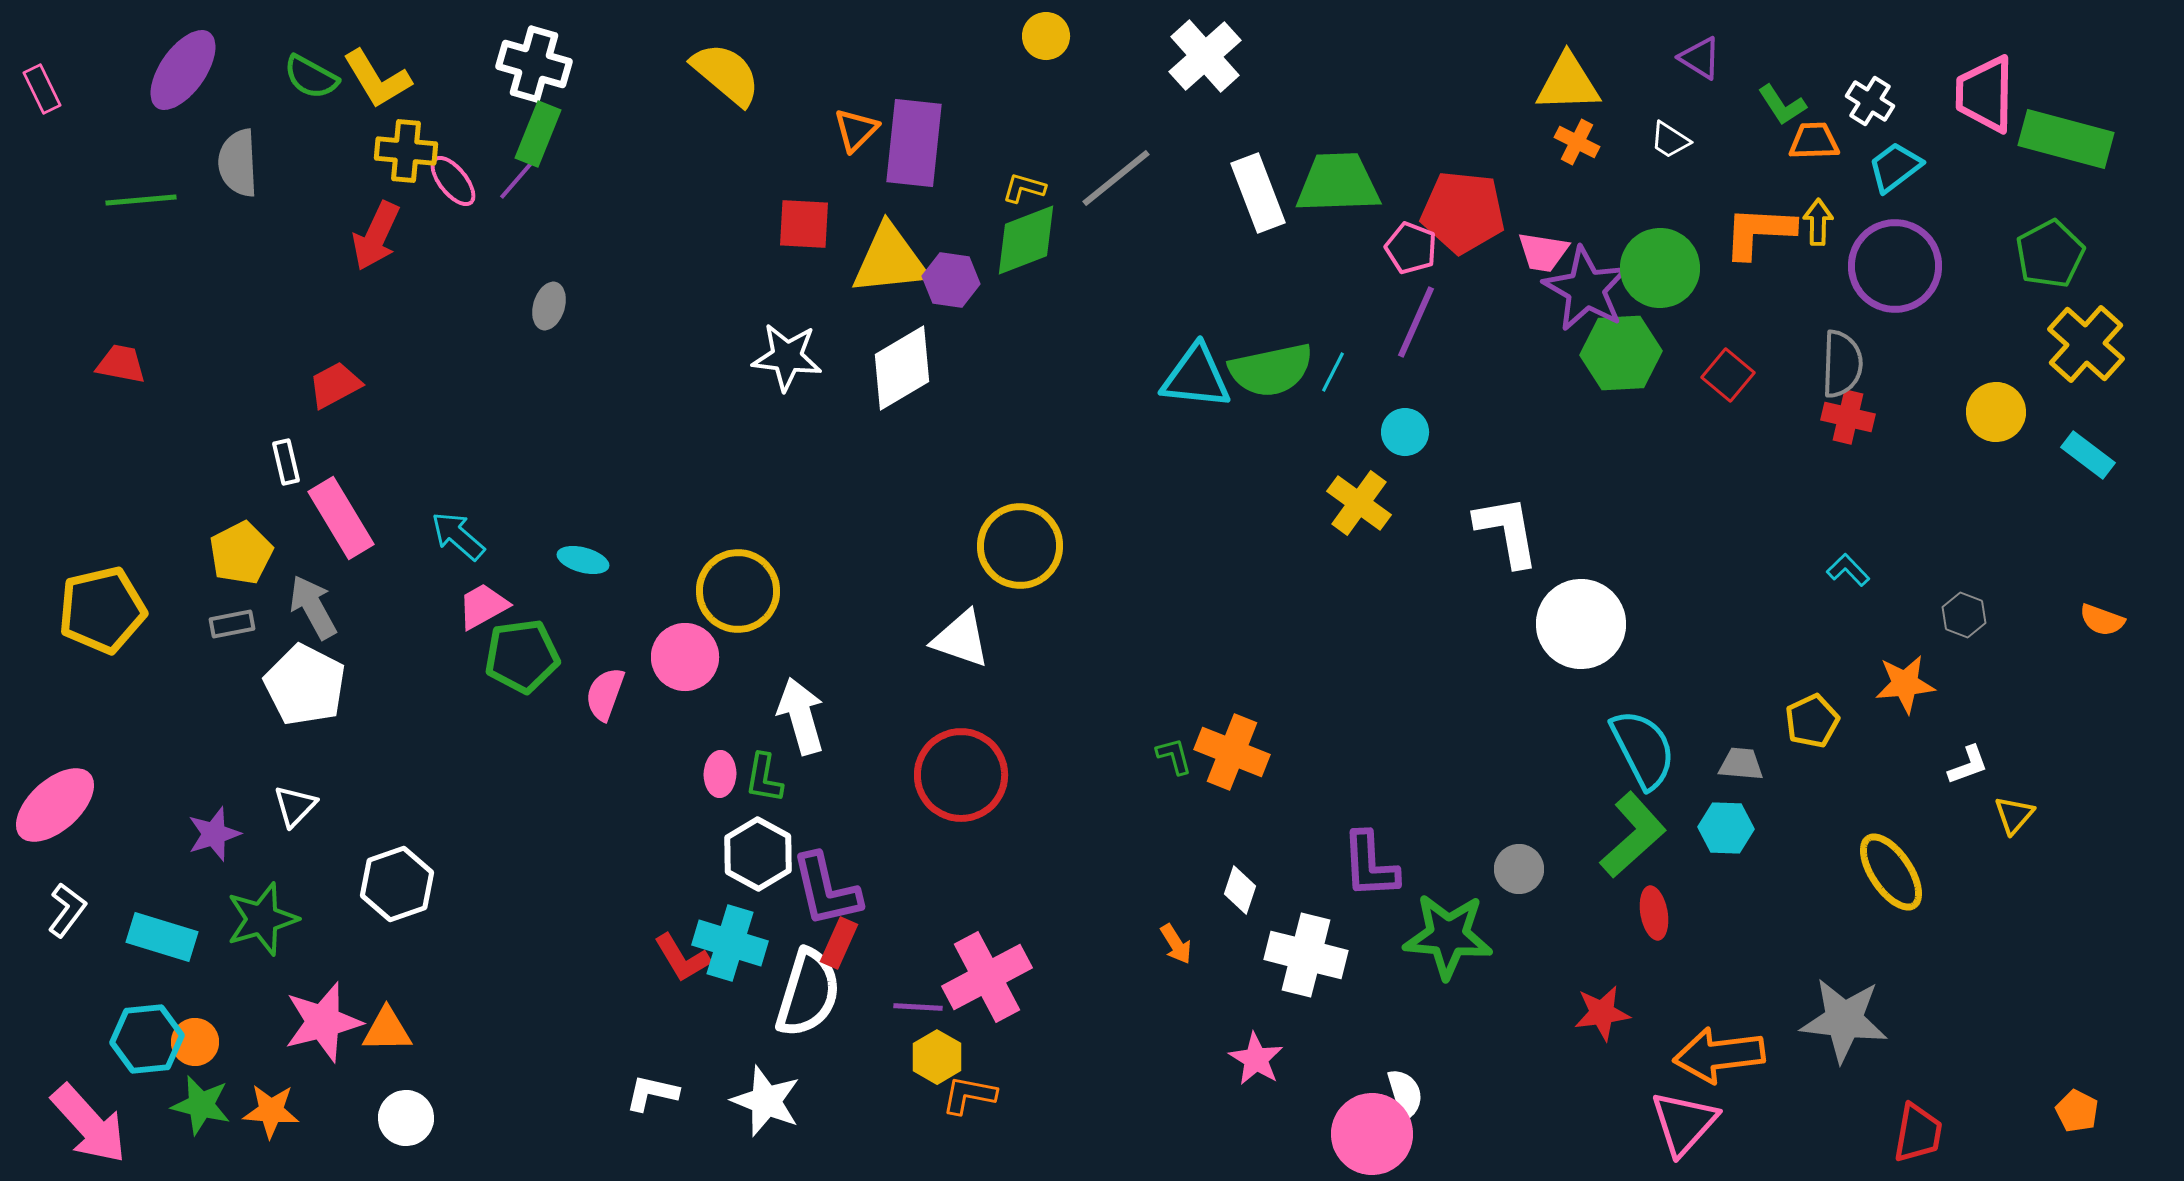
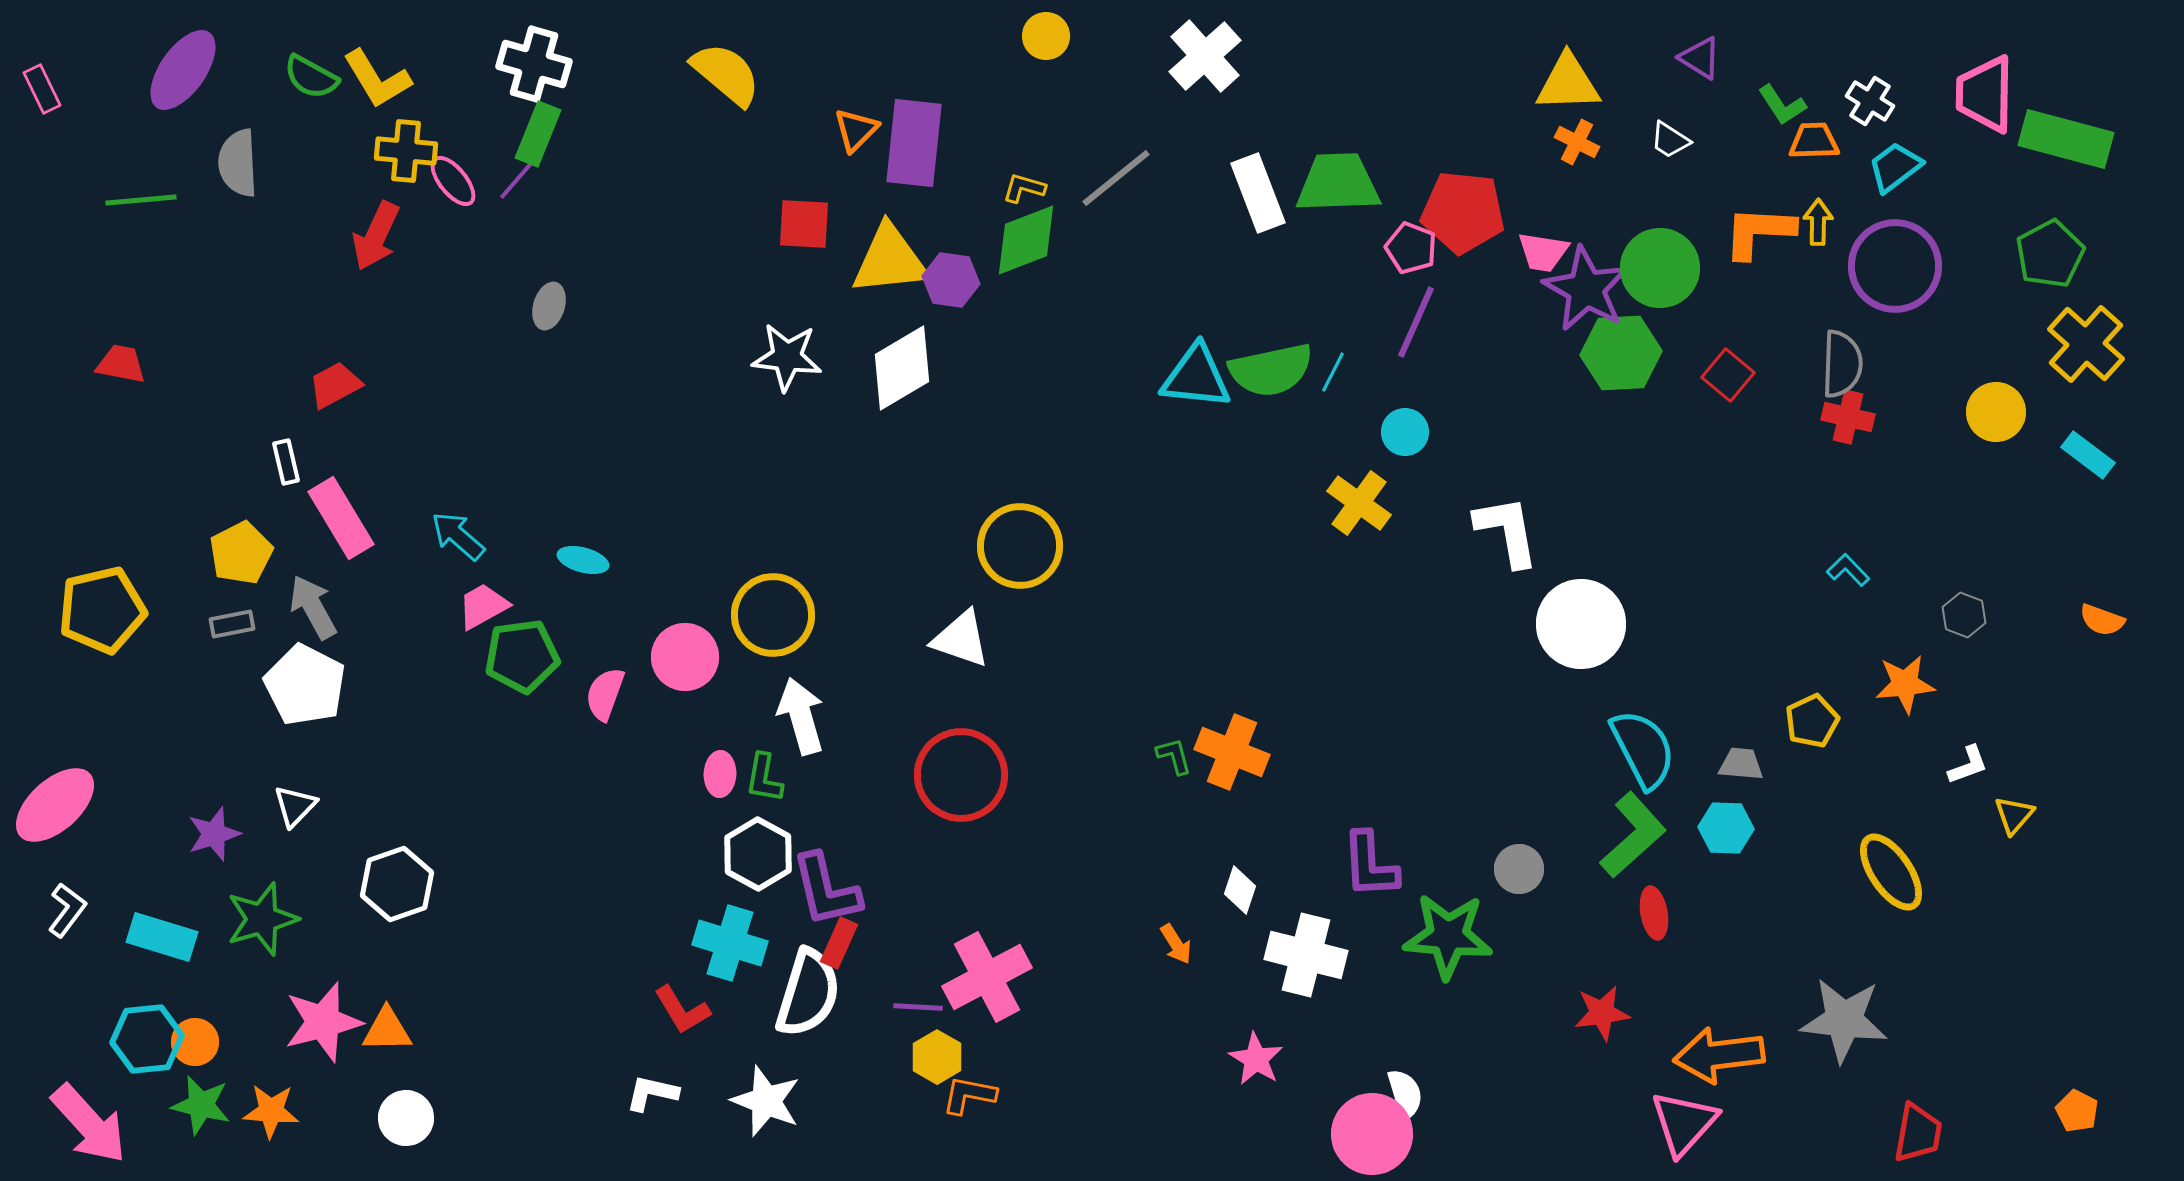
yellow circle at (738, 591): moved 35 px right, 24 px down
red L-shape at (682, 958): moved 52 px down
